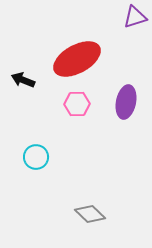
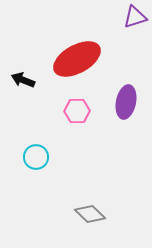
pink hexagon: moved 7 px down
